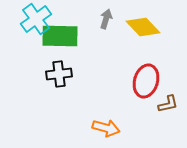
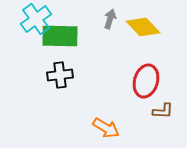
gray arrow: moved 4 px right
black cross: moved 1 px right, 1 px down
brown L-shape: moved 5 px left, 7 px down; rotated 15 degrees clockwise
orange arrow: rotated 16 degrees clockwise
